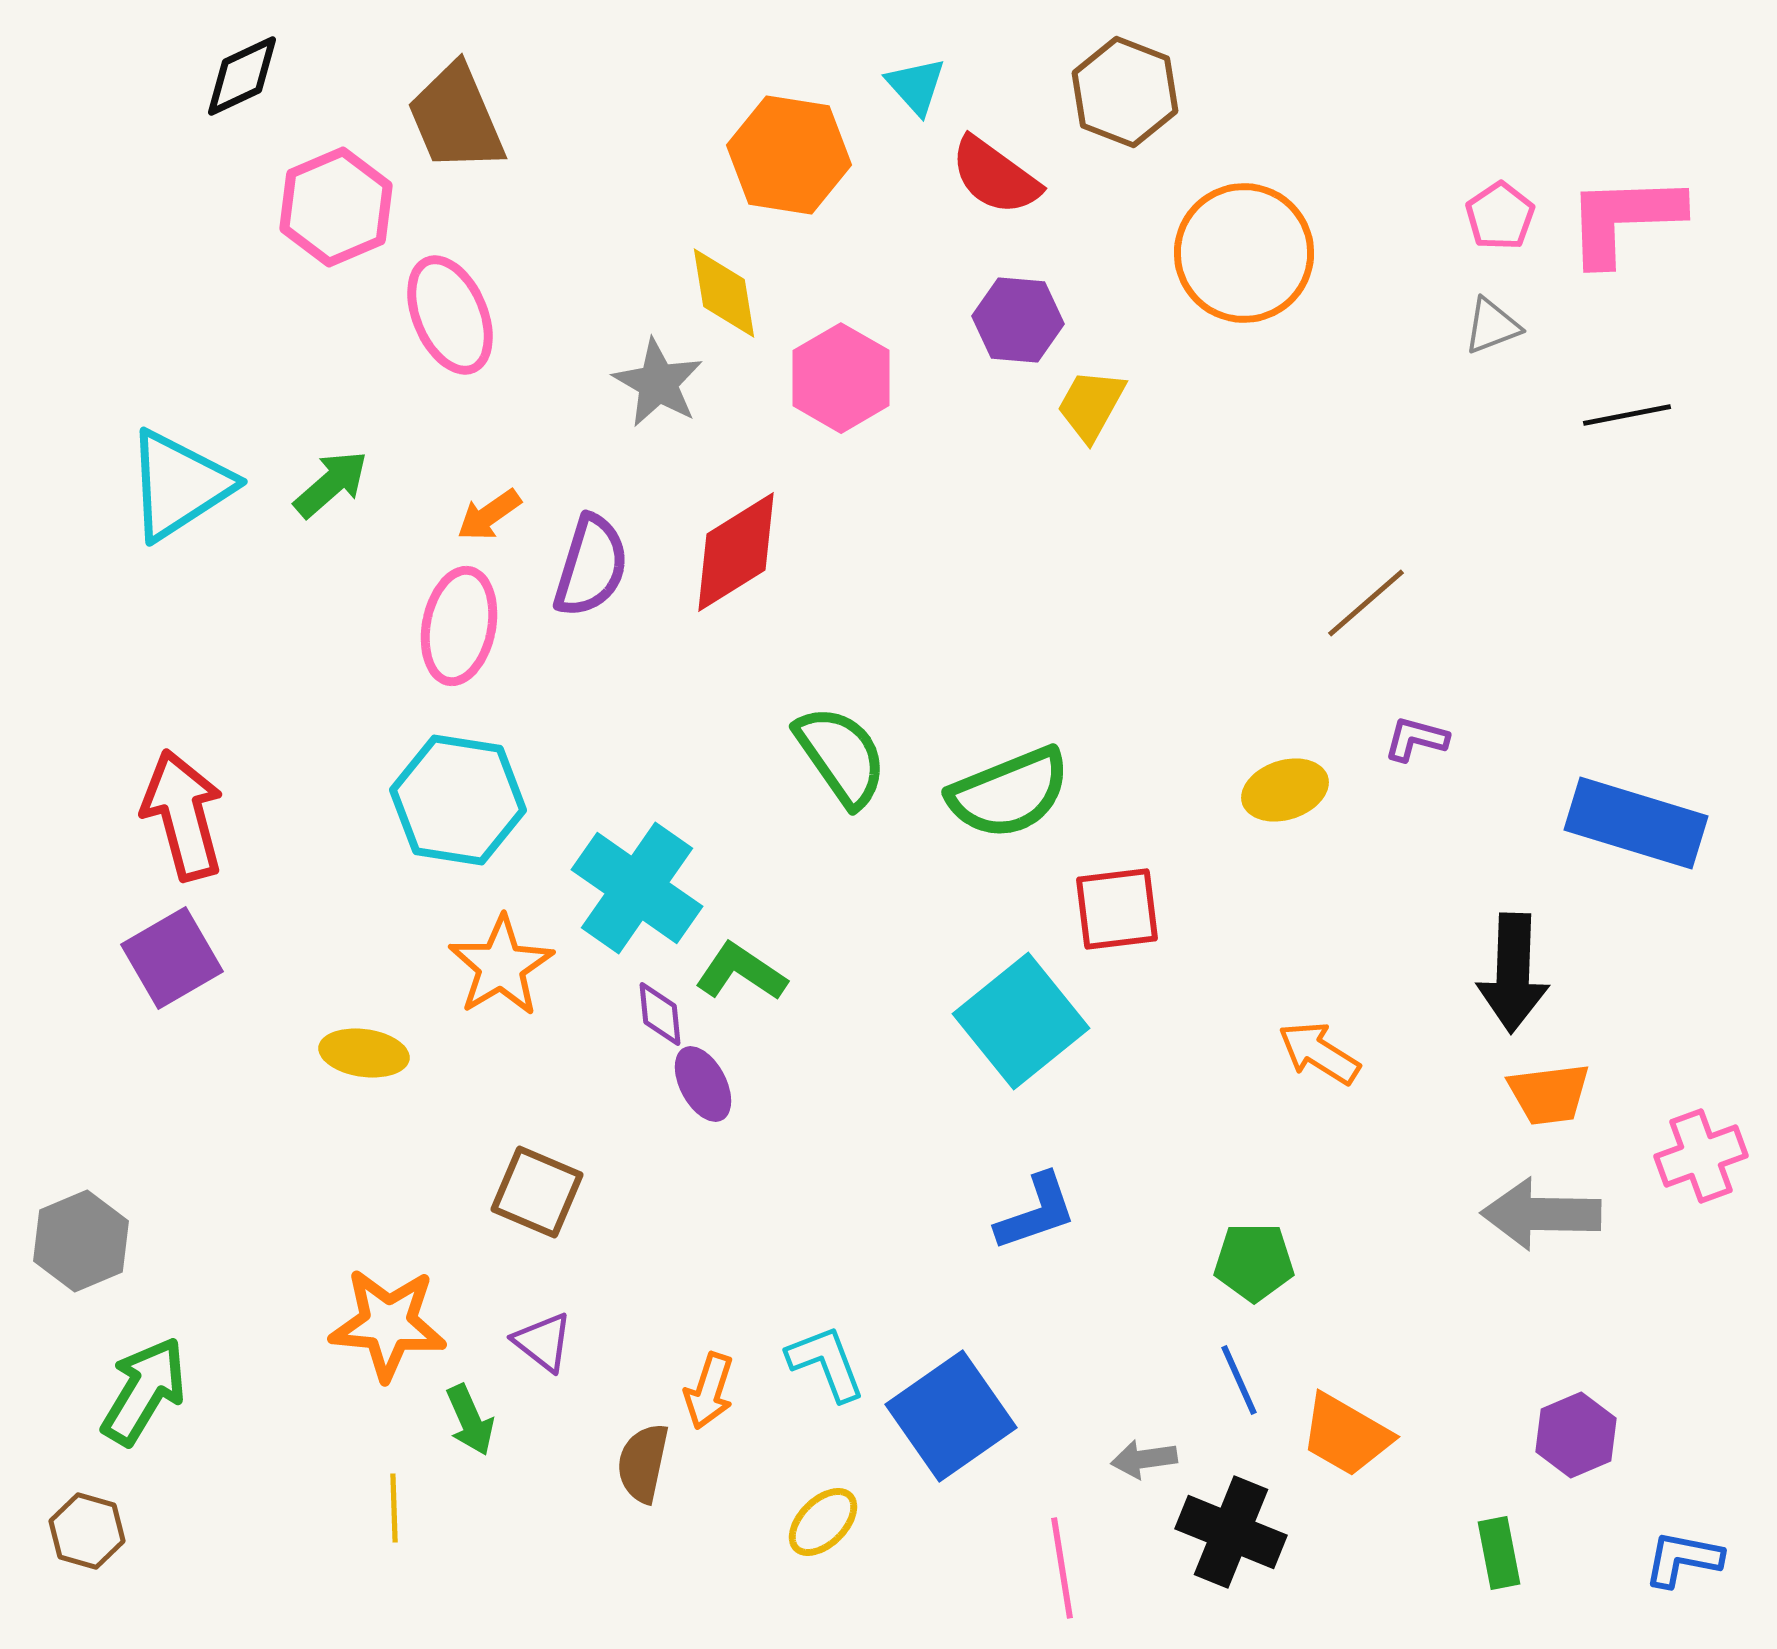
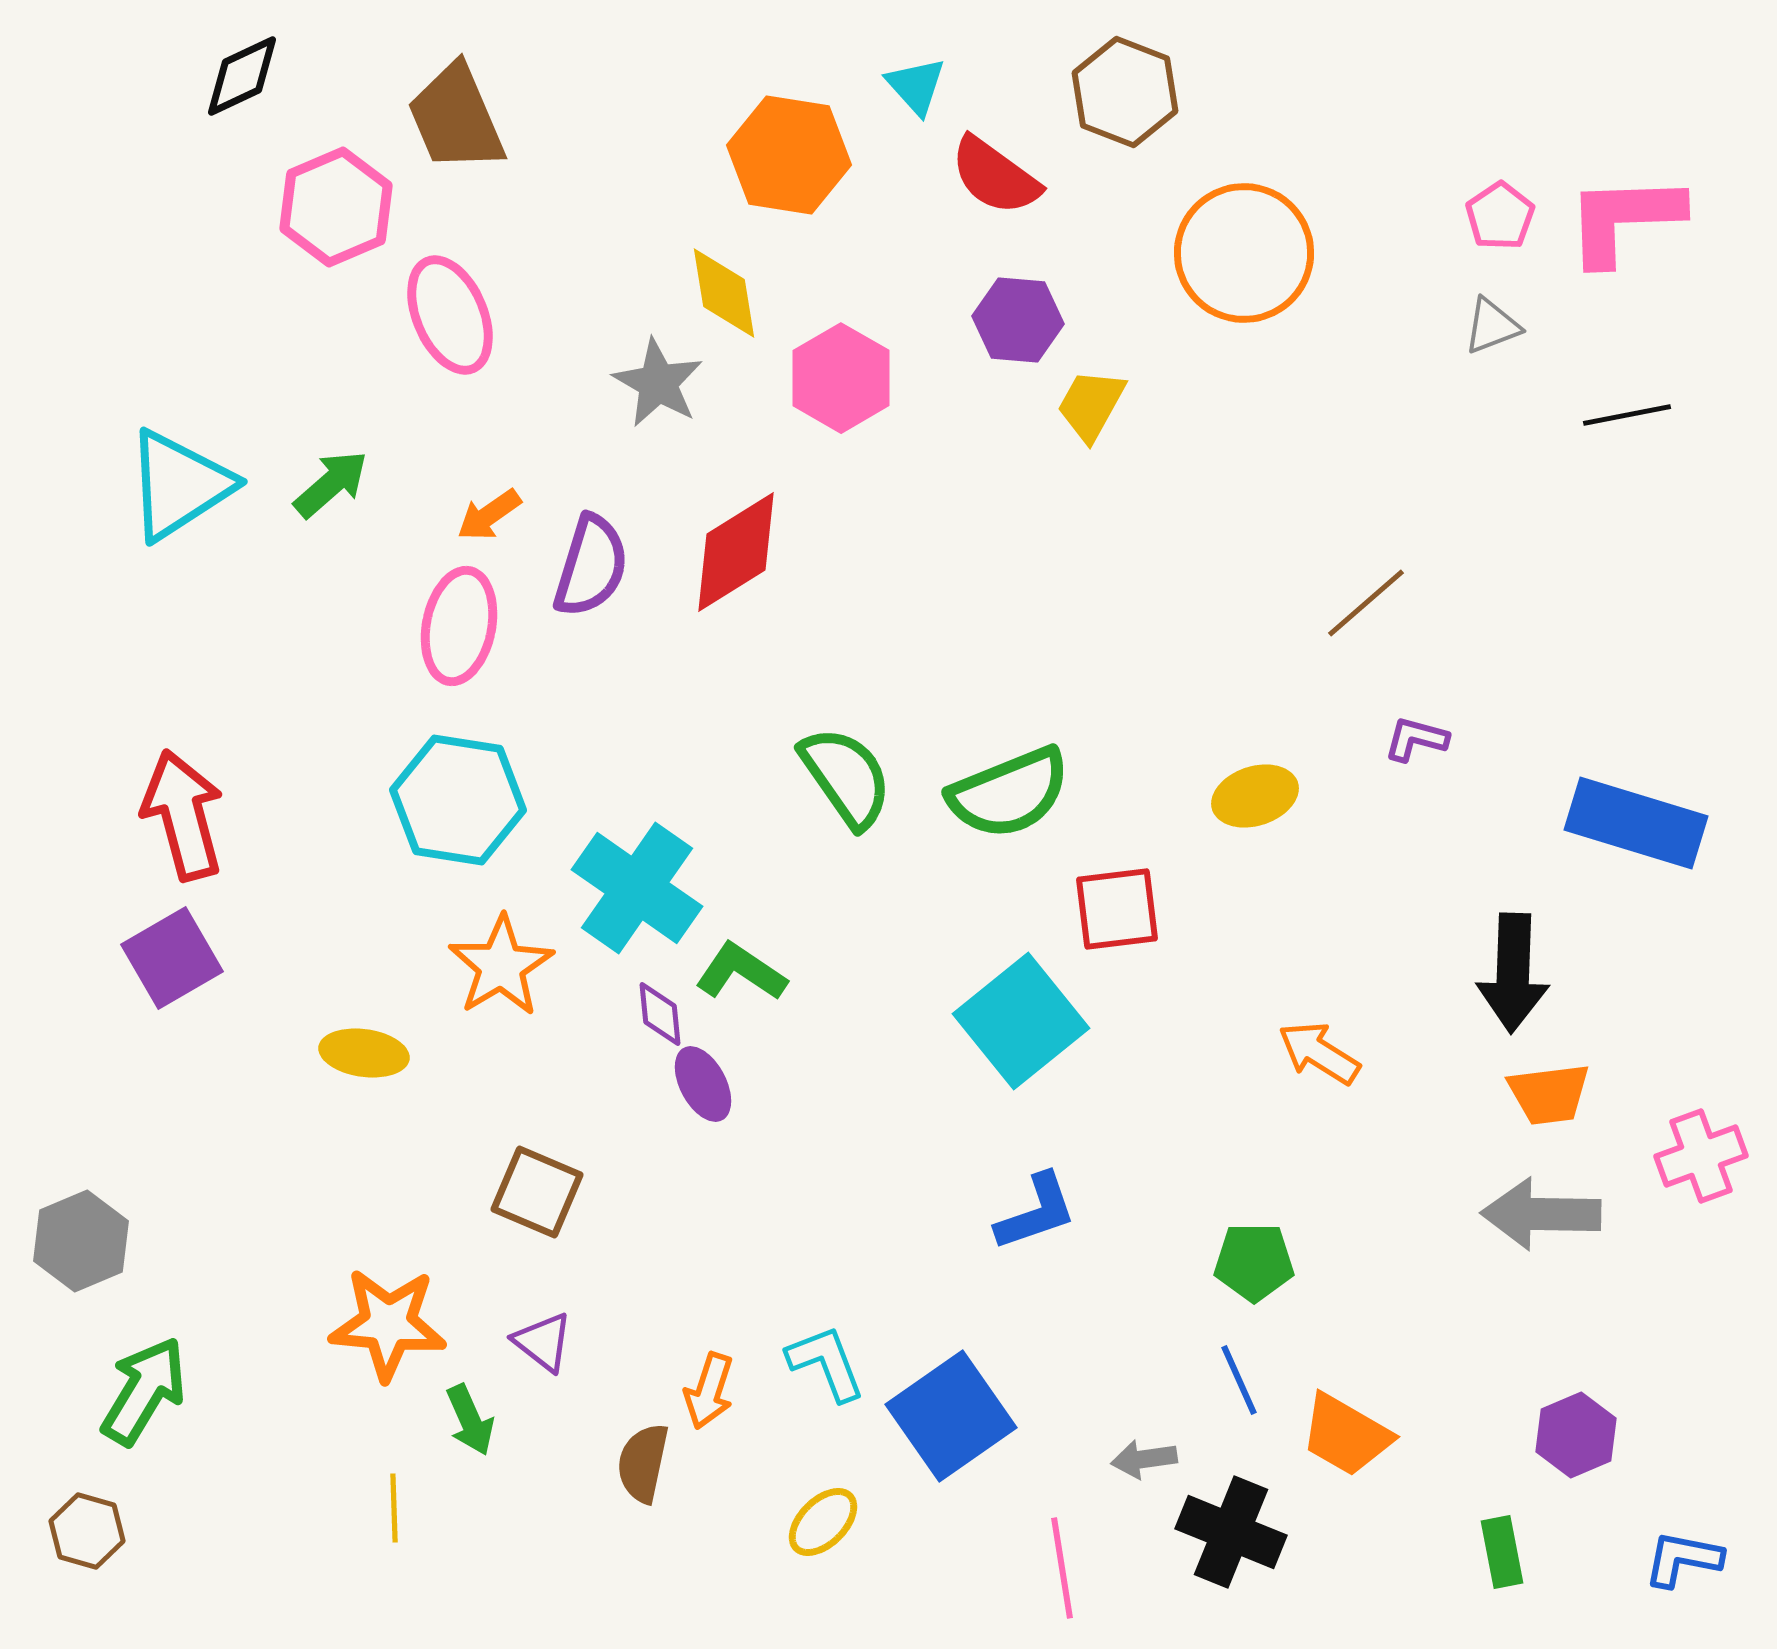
green semicircle at (841, 756): moved 5 px right, 21 px down
yellow ellipse at (1285, 790): moved 30 px left, 6 px down
green rectangle at (1499, 1553): moved 3 px right, 1 px up
